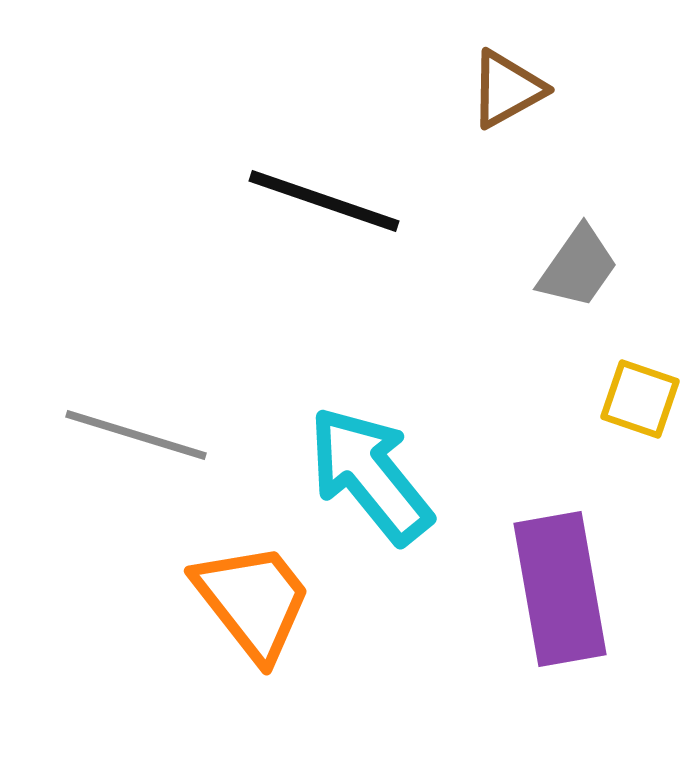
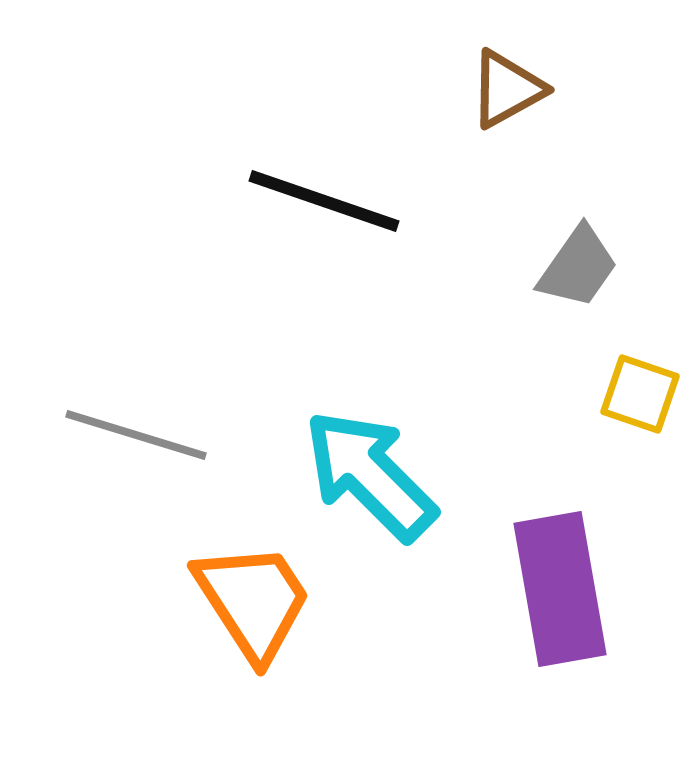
yellow square: moved 5 px up
cyan arrow: rotated 6 degrees counterclockwise
orange trapezoid: rotated 5 degrees clockwise
